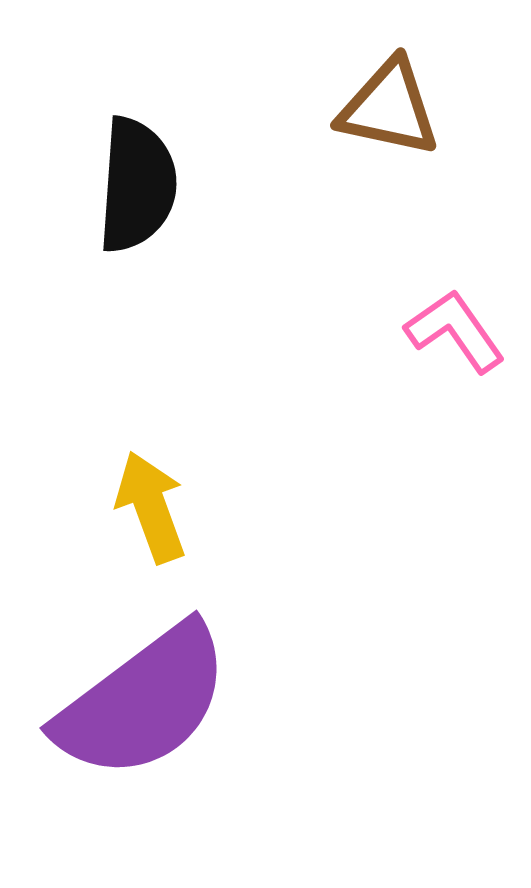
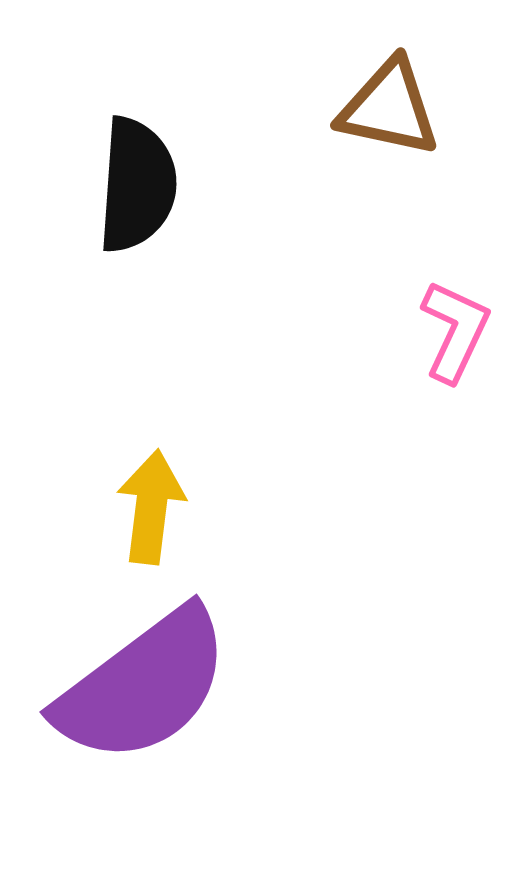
pink L-shape: rotated 60 degrees clockwise
yellow arrow: rotated 27 degrees clockwise
purple semicircle: moved 16 px up
